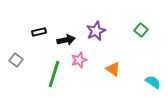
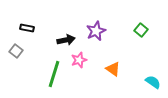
black rectangle: moved 12 px left, 4 px up; rotated 24 degrees clockwise
gray square: moved 9 px up
